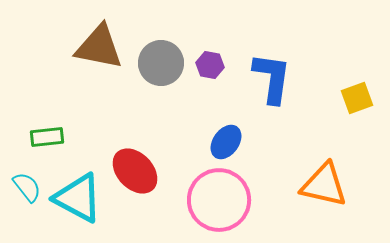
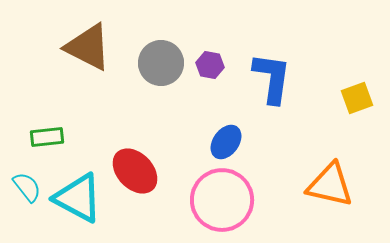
brown triangle: moved 11 px left; rotated 16 degrees clockwise
orange triangle: moved 6 px right
pink circle: moved 3 px right
